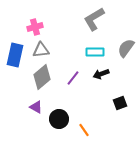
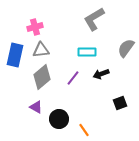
cyan rectangle: moved 8 px left
